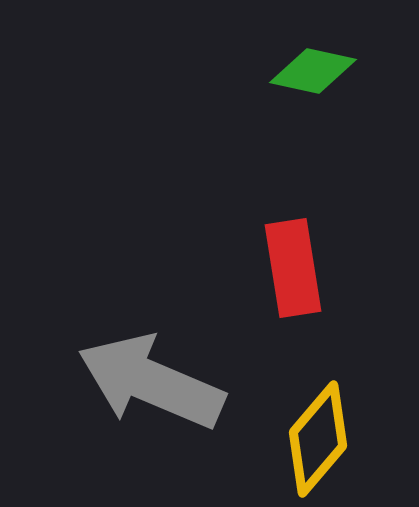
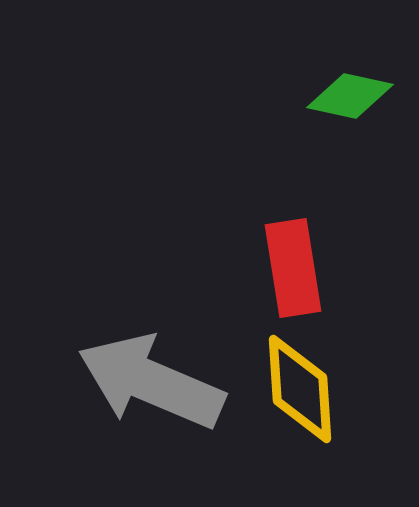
green diamond: moved 37 px right, 25 px down
yellow diamond: moved 18 px left, 50 px up; rotated 44 degrees counterclockwise
